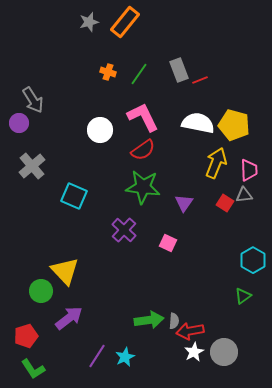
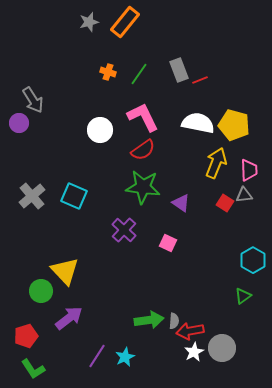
gray cross: moved 30 px down
purple triangle: moved 3 px left; rotated 30 degrees counterclockwise
gray circle: moved 2 px left, 4 px up
